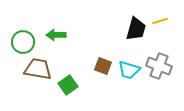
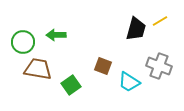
yellow line: rotated 14 degrees counterclockwise
cyan trapezoid: moved 12 px down; rotated 15 degrees clockwise
green square: moved 3 px right
